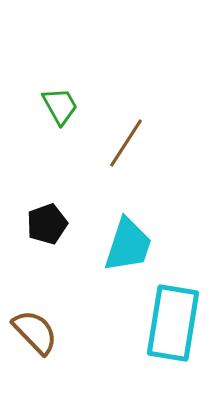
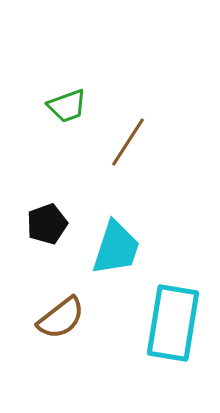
green trapezoid: moved 7 px right; rotated 99 degrees clockwise
brown line: moved 2 px right, 1 px up
cyan trapezoid: moved 12 px left, 3 px down
brown semicircle: moved 26 px right, 14 px up; rotated 96 degrees clockwise
